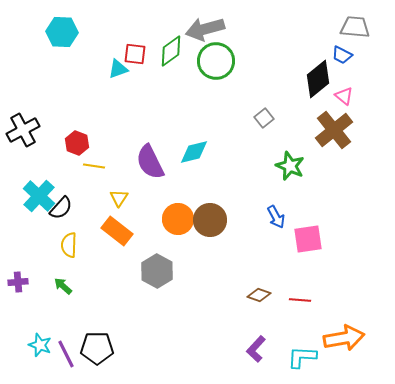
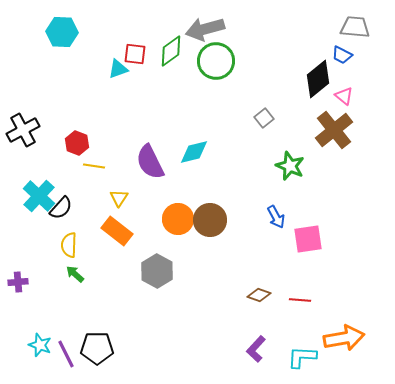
green arrow: moved 12 px right, 12 px up
